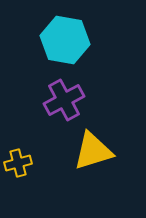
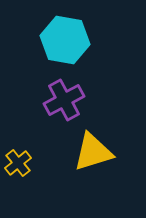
yellow triangle: moved 1 px down
yellow cross: rotated 24 degrees counterclockwise
